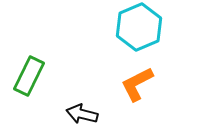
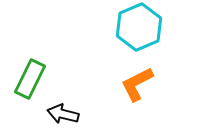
green rectangle: moved 1 px right, 3 px down
black arrow: moved 19 px left
